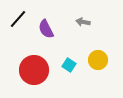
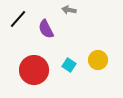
gray arrow: moved 14 px left, 12 px up
